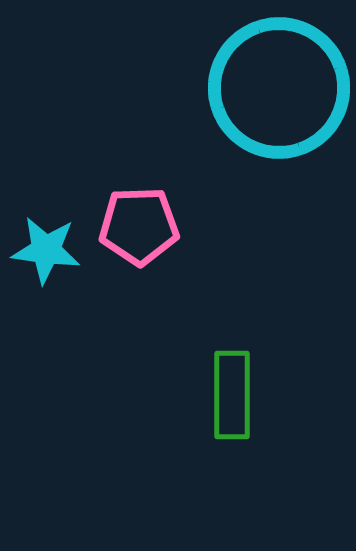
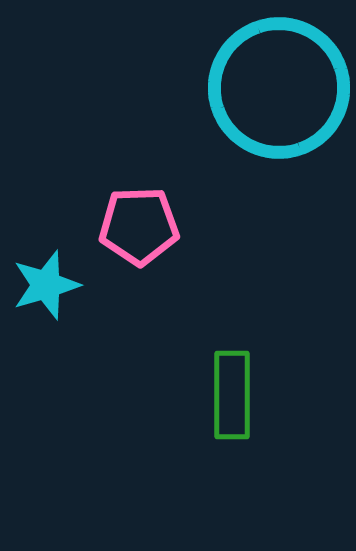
cyan star: moved 35 px down; rotated 24 degrees counterclockwise
